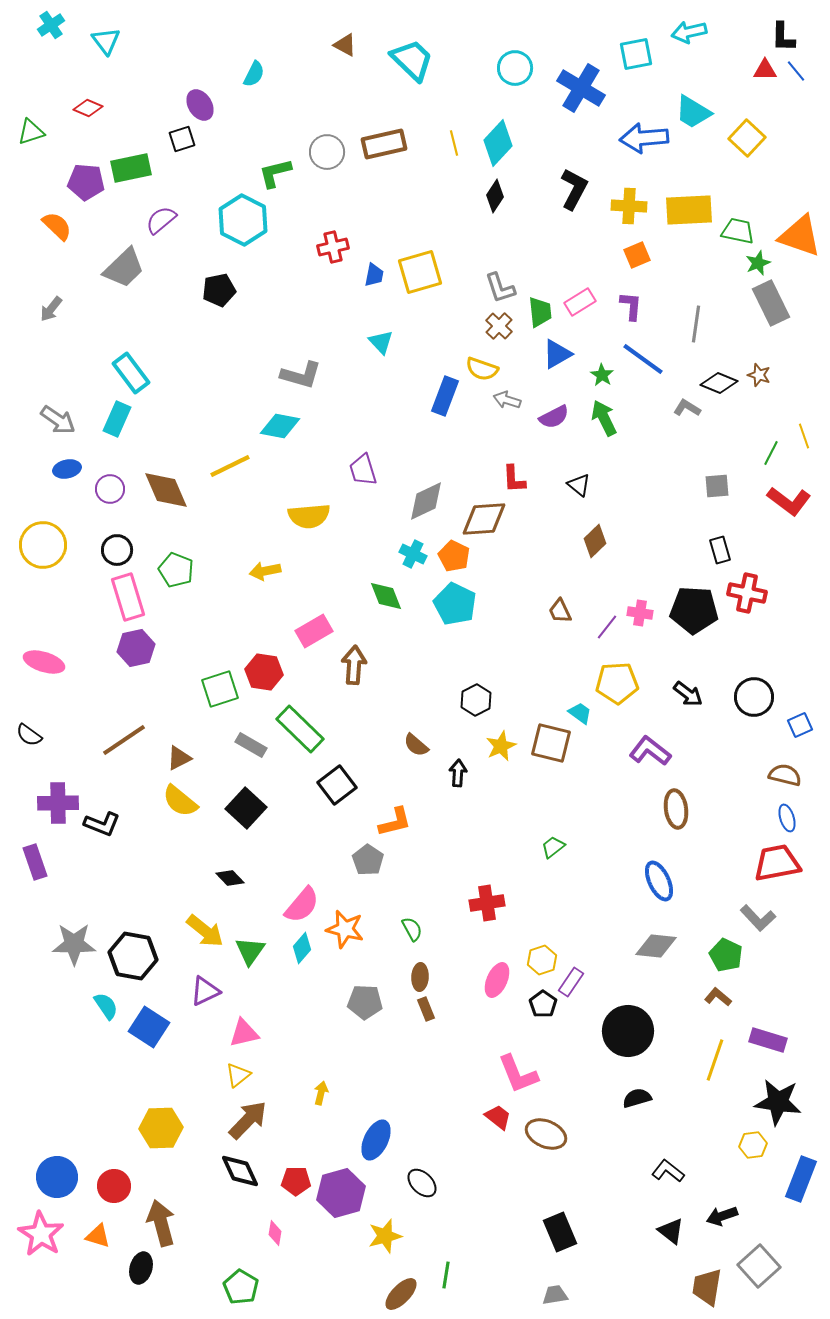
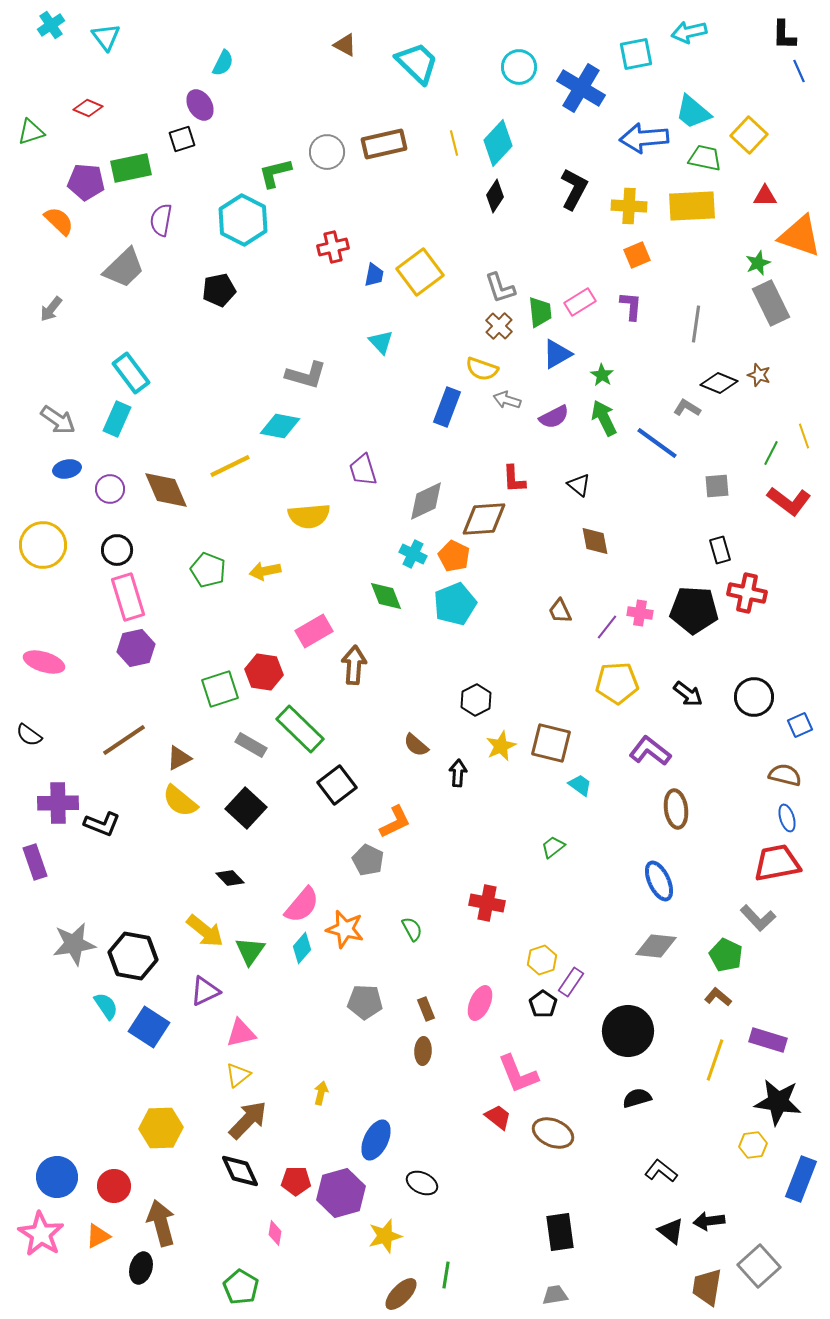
black L-shape at (783, 37): moved 1 px right, 2 px up
cyan triangle at (106, 41): moved 4 px up
cyan trapezoid at (412, 60): moved 5 px right, 3 px down
cyan circle at (515, 68): moved 4 px right, 1 px up
red triangle at (765, 70): moved 126 px down
blue line at (796, 71): moved 3 px right; rotated 15 degrees clockwise
cyan semicircle at (254, 74): moved 31 px left, 11 px up
cyan trapezoid at (693, 112): rotated 9 degrees clockwise
yellow square at (747, 138): moved 2 px right, 3 px up
yellow rectangle at (689, 210): moved 3 px right, 4 px up
purple semicircle at (161, 220): rotated 40 degrees counterclockwise
orange semicircle at (57, 226): moved 2 px right, 5 px up
green trapezoid at (738, 231): moved 33 px left, 73 px up
yellow square at (420, 272): rotated 21 degrees counterclockwise
blue line at (643, 359): moved 14 px right, 84 px down
gray L-shape at (301, 375): moved 5 px right
blue rectangle at (445, 396): moved 2 px right, 11 px down
brown diamond at (595, 541): rotated 56 degrees counterclockwise
green pentagon at (176, 570): moved 32 px right
cyan pentagon at (455, 604): rotated 24 degrees clockwise
cyan trapezoid at (580, 713): moved 72 px down
orange L-shape at (395, 822): rotated 12 degrees counterclockwise
gray pentagon at (368, 860): rotated 8 degrees counterclockwise
red cross at (487, 903): rotated 20 degrees clockwise
gray star at (74, 944): rotated 9 degrees counterclockwise
brown ellipse at (420, 977): moved 3 px right, 74 px down
pink ellipse at (497, 980): moved 17 px left, 23 px down
pink triangle at (244, 1033): moved 3 px left
brown ellipse at (546, 1134): moved 7 px right, 1 px up
black L-shape at (668, 1171): moved 7 px left
black ellipse at (422, 1183): rotated 20 degrees counterclockwise
black arrow at (722, 1216): moved 13 px left, 5 px down; rotated 12 degrees clockwise
black rectangle at (560, 1232): rotated 15 degrees clockwise
orange triangle at (98, 1236): rotated 44 degrees counterclockwise
